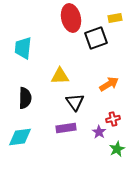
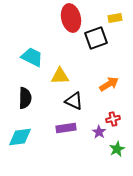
cyan trapezoid: moved 9 px right, 9 px down; rotated 110 degrees clockwise
black triangle: moved 1 px left, 1 px up; rotated 30 degrees counterclockwise
